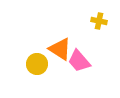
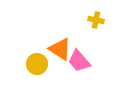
yellow cross: moved 3 px left, 1 px up
